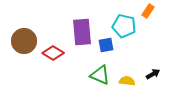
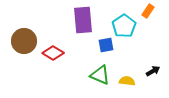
cyan pentagon: rotated 25 degrees clockwise
purple rectangle: moved 1 px right, 12 px up
black arrow: moved 3 px up
